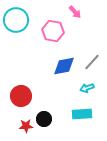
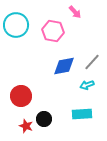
cyan circle: moved 5 px down
cyan arrow: moved 3 px up
red star: rotated 24 degrees clockwise
